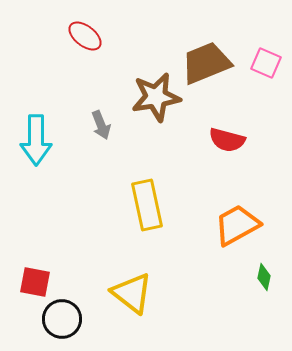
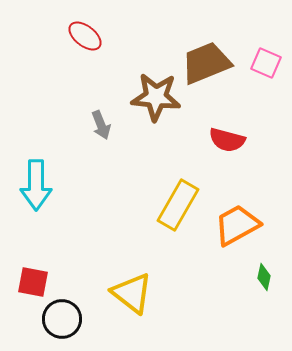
brown star: rotated 15 degrees clockwise
cyan arrow: moved 45 px down
yellow rectangle: moved 31 px right; rotated 42 degrees clockwise
red square: moved 2 px left
